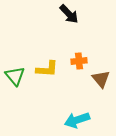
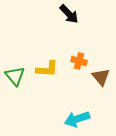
orange cross: rotated 21 degrees clockwise
brown triangle: moved 2 px up
cyan arrow: moved 1 px up
